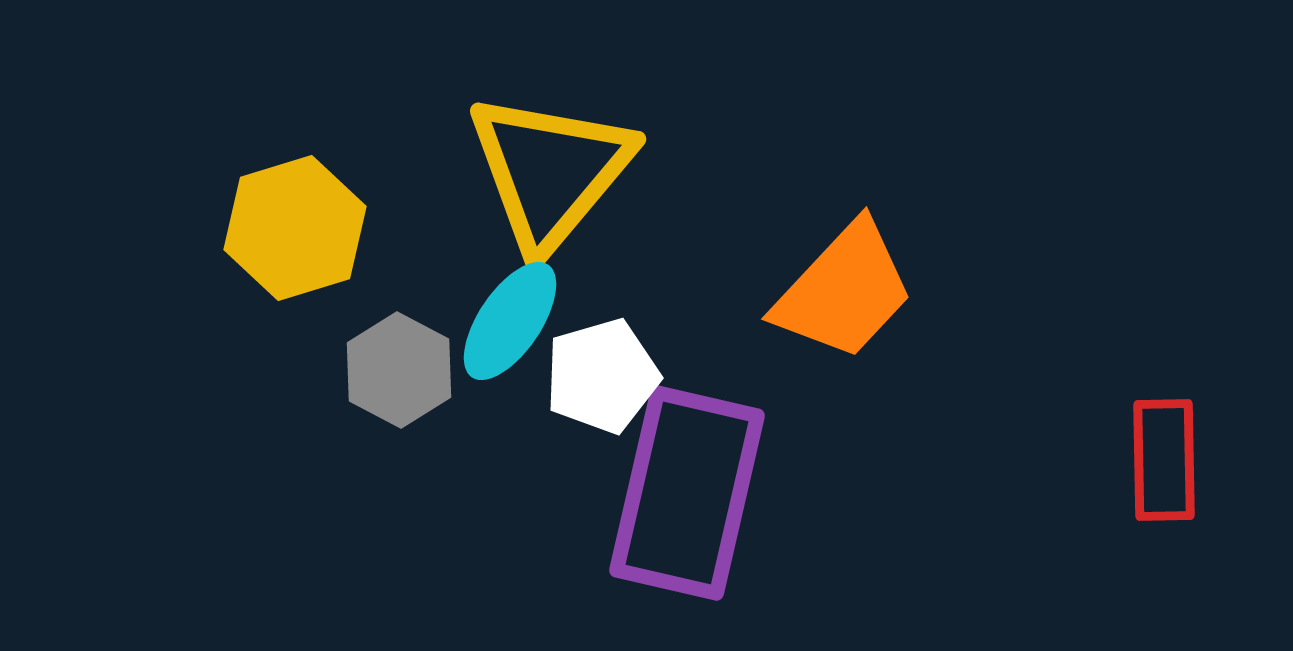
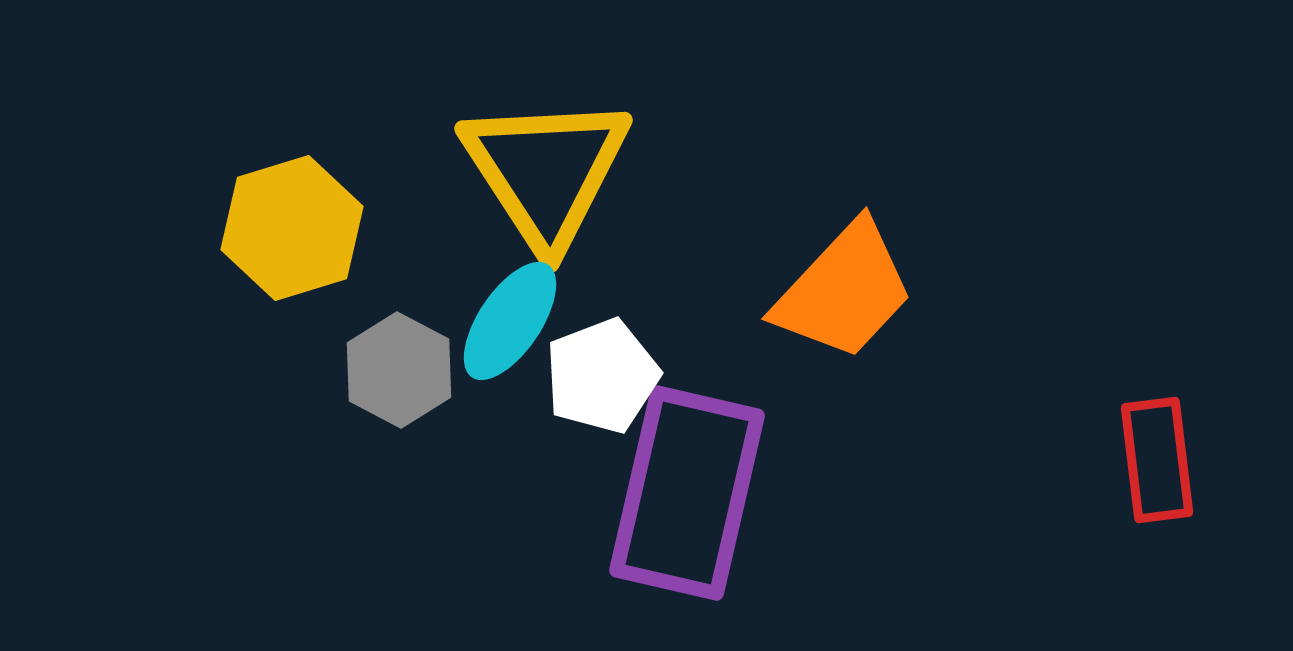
yellow triangle: moved 4 px left; rotated 13 degrees counterclockwise
yellow hexagon: moved 3 px left
white pentagon: rotated 5 degrees counterclockwise
red rectangle: moved 7 px left; rotated 6 degrees counterclockwise
